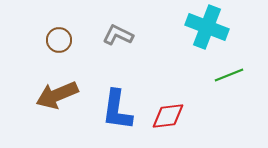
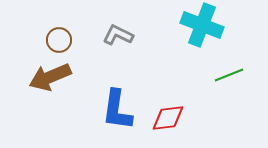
cyan cross: moved 5 px left, 2 px up
brown arrow: moved 7 px left, 18 px up
red diamond: moved 2 px down
